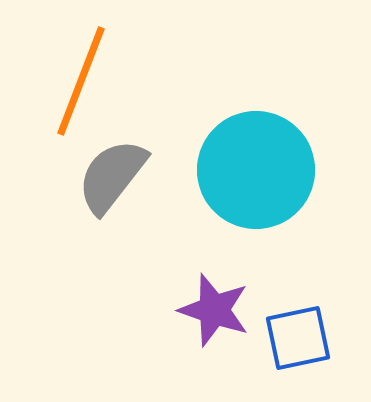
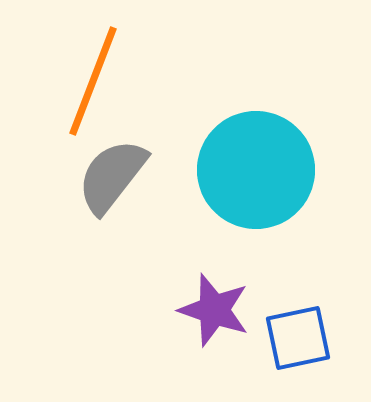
orange line: moved 12 px right
